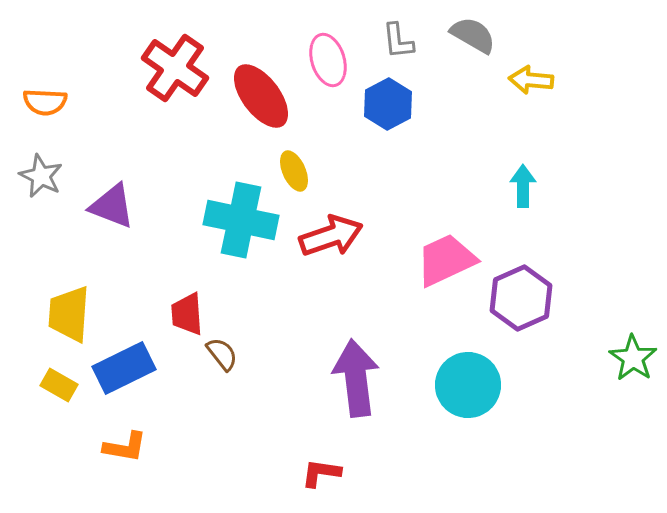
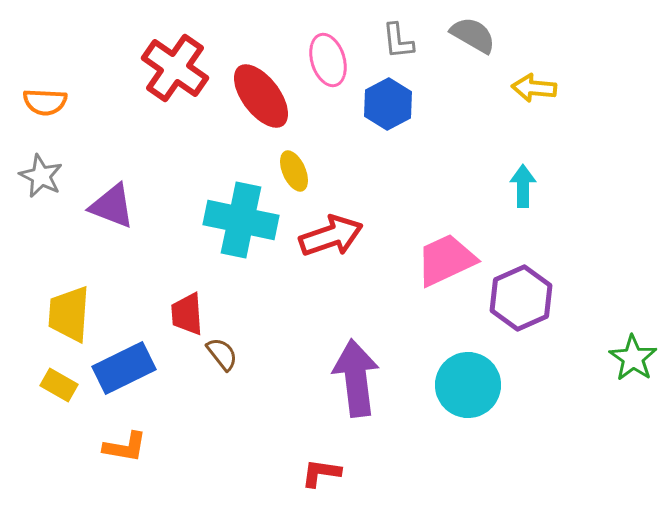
yellow arrow: moved 3 px right, 8 px down
